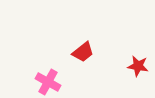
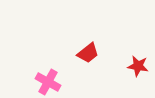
red trapezoid: moved 5 px right, 1 px down
